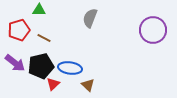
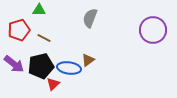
purple arrow: moved 1 px left, 1 px down
blue ellipse: moved 1 px left
brown triangle: moved 25 px up; rotated 40 degrees clockwise
